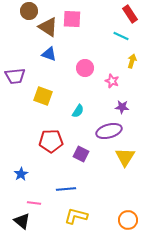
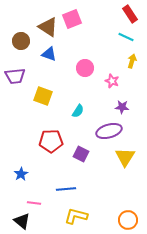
brown circle: moved 8 px left, 30 px down
pink square: rotated 24 degrees counterclockwise
cyan line: moved 5 px right, 1 px down
